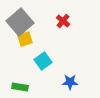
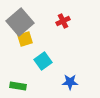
red cross: rotated 24 degrees clockwise
green rectangle: moved 2 px left, 1 px up
